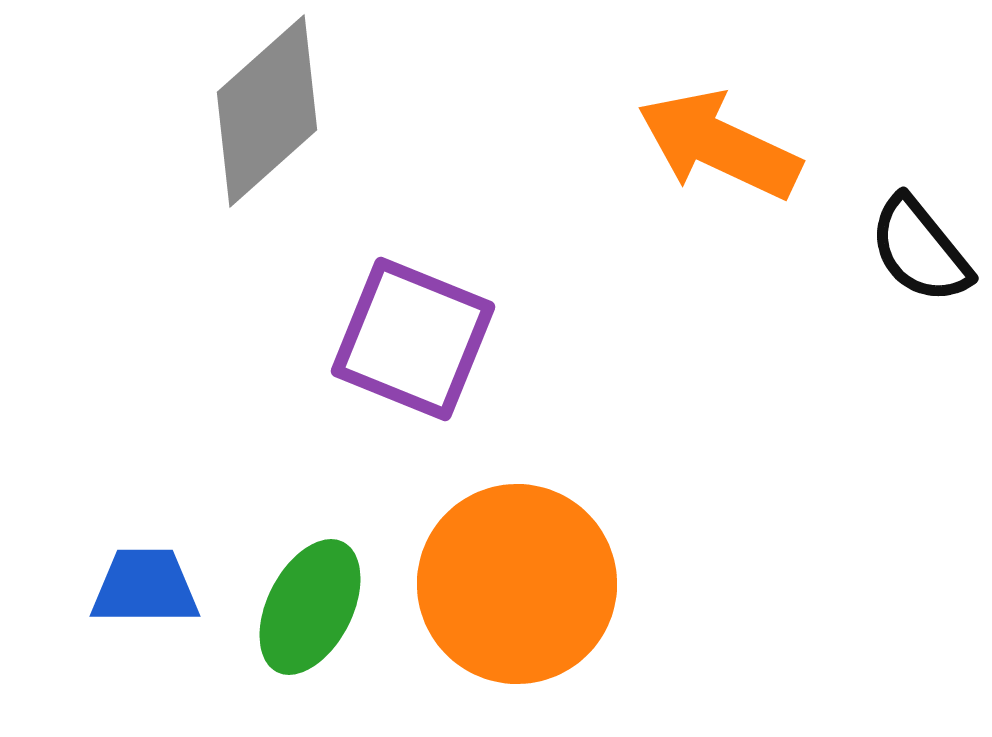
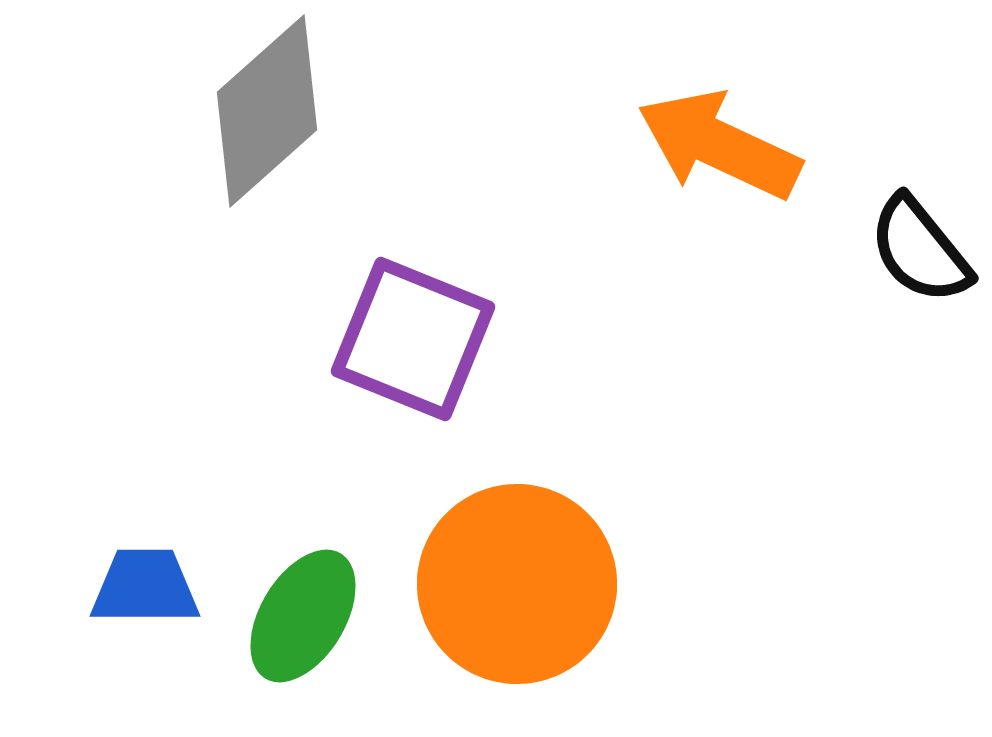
green ellipse: moved 7 px left, 9 px down; rotated 4 degrees clockwise
